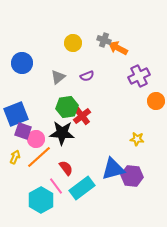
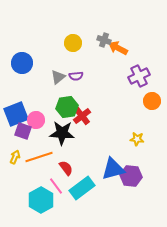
purple semicircle: moved 11 px left; rotated 16 degrees clockwise
orange circle: moved 4 px left
pink circle: moved 19 px up
orange line: rotated 24 degrees clockwise
purple hexagon: moved 1 px left
